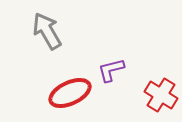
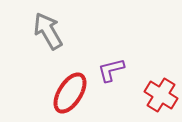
gray arrow: moved 1 px right
red ellipse: rotated 33 degrees counterclockwise
